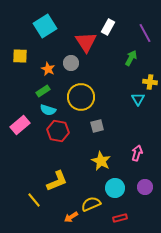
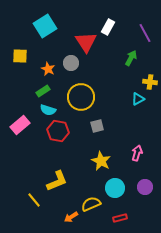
cyan triangle: rotated 32 degrees clockwise
